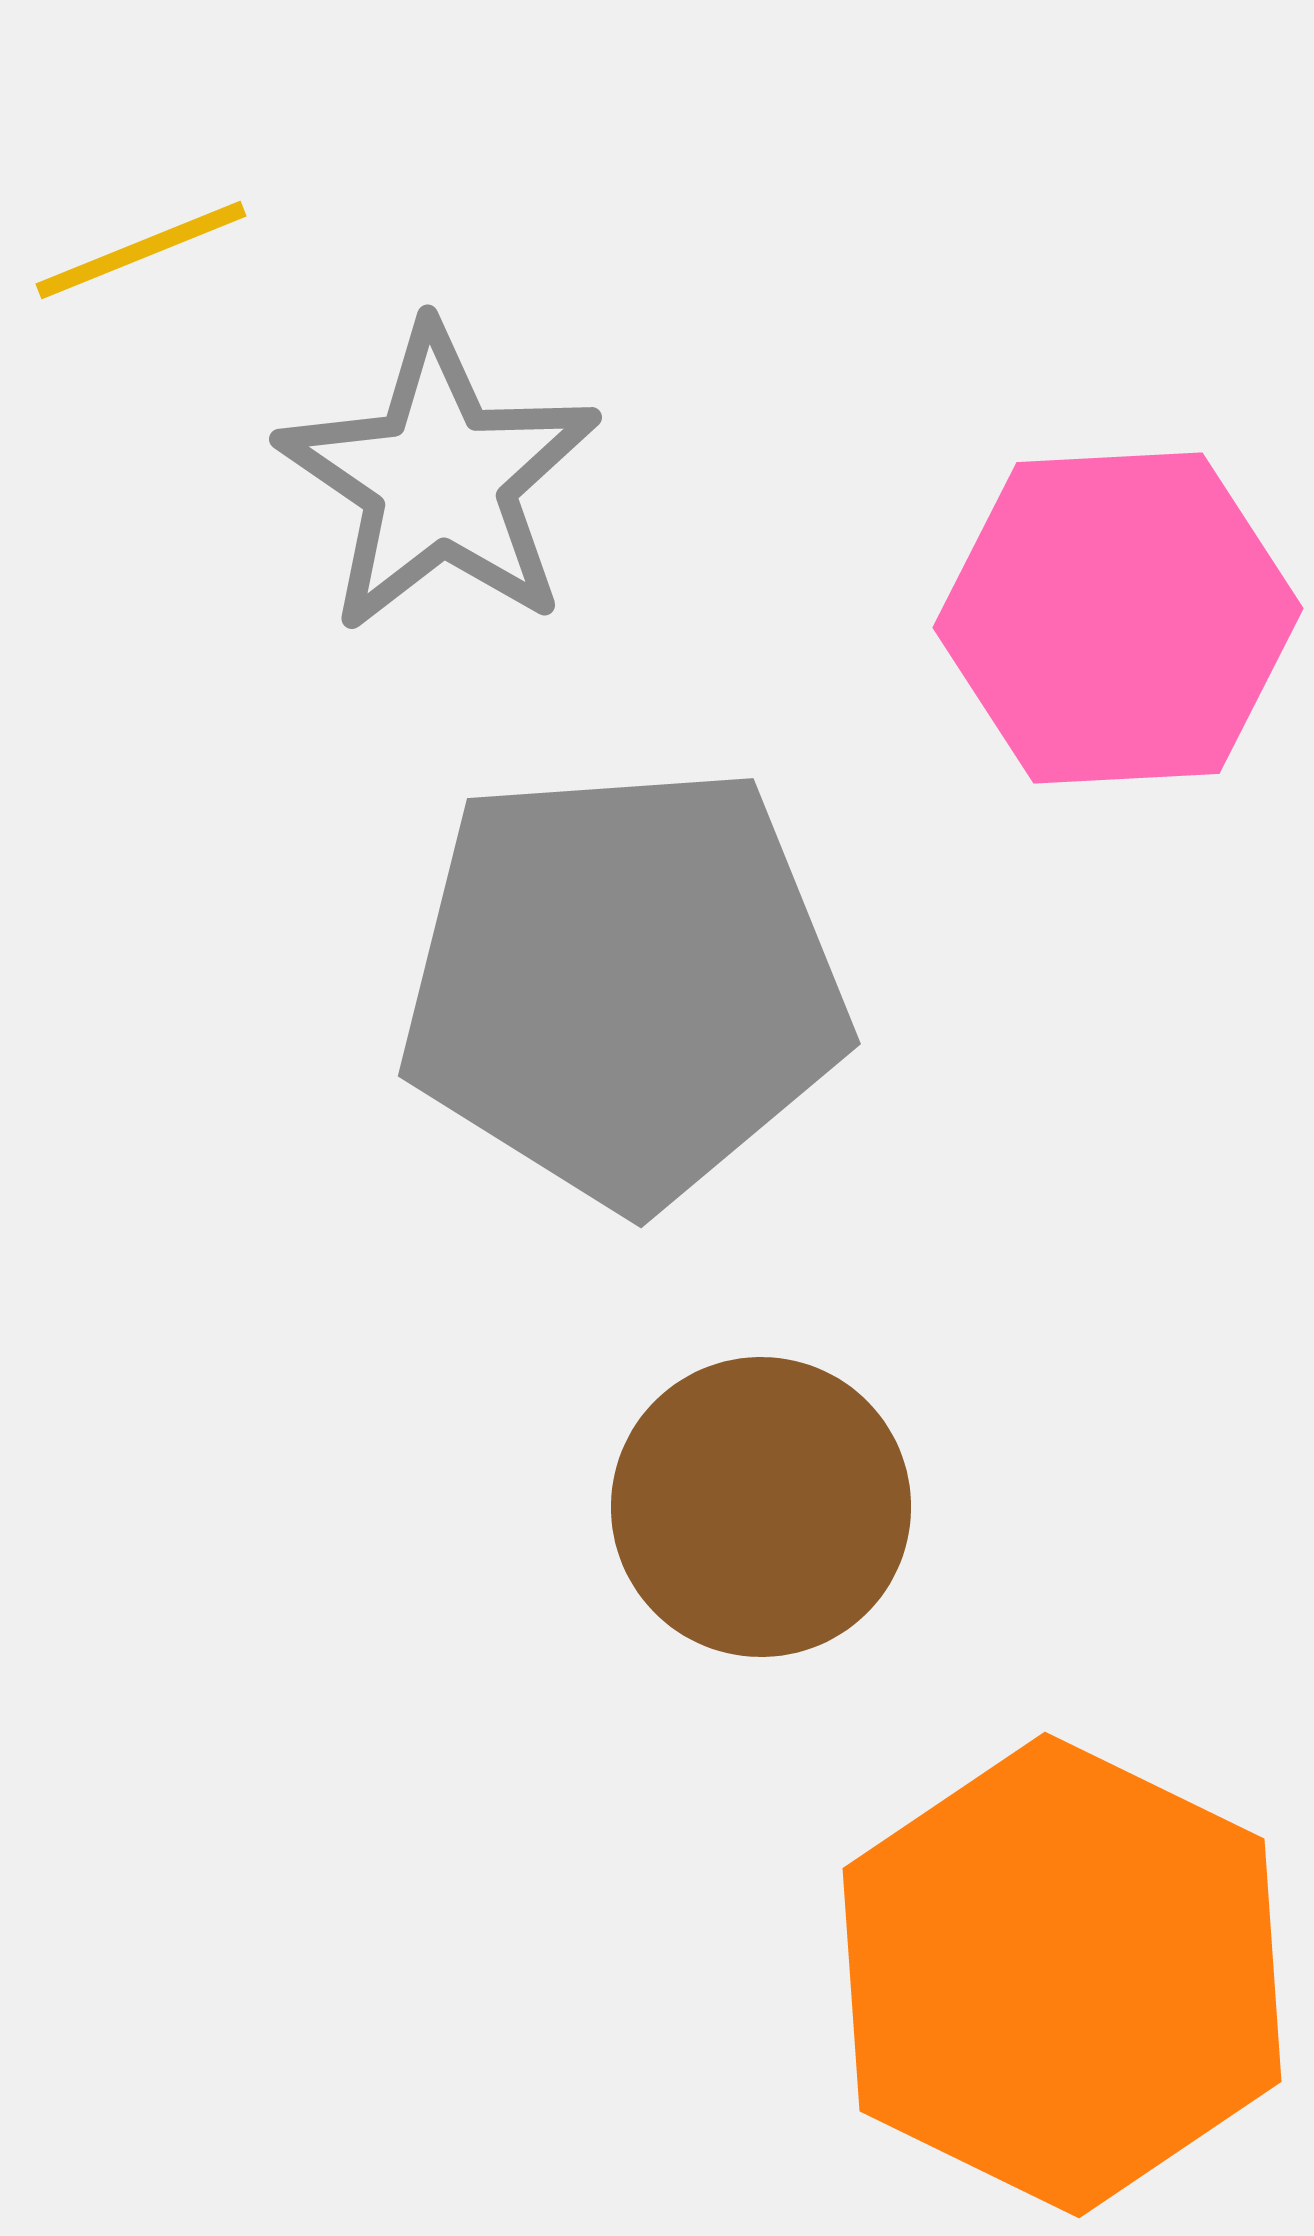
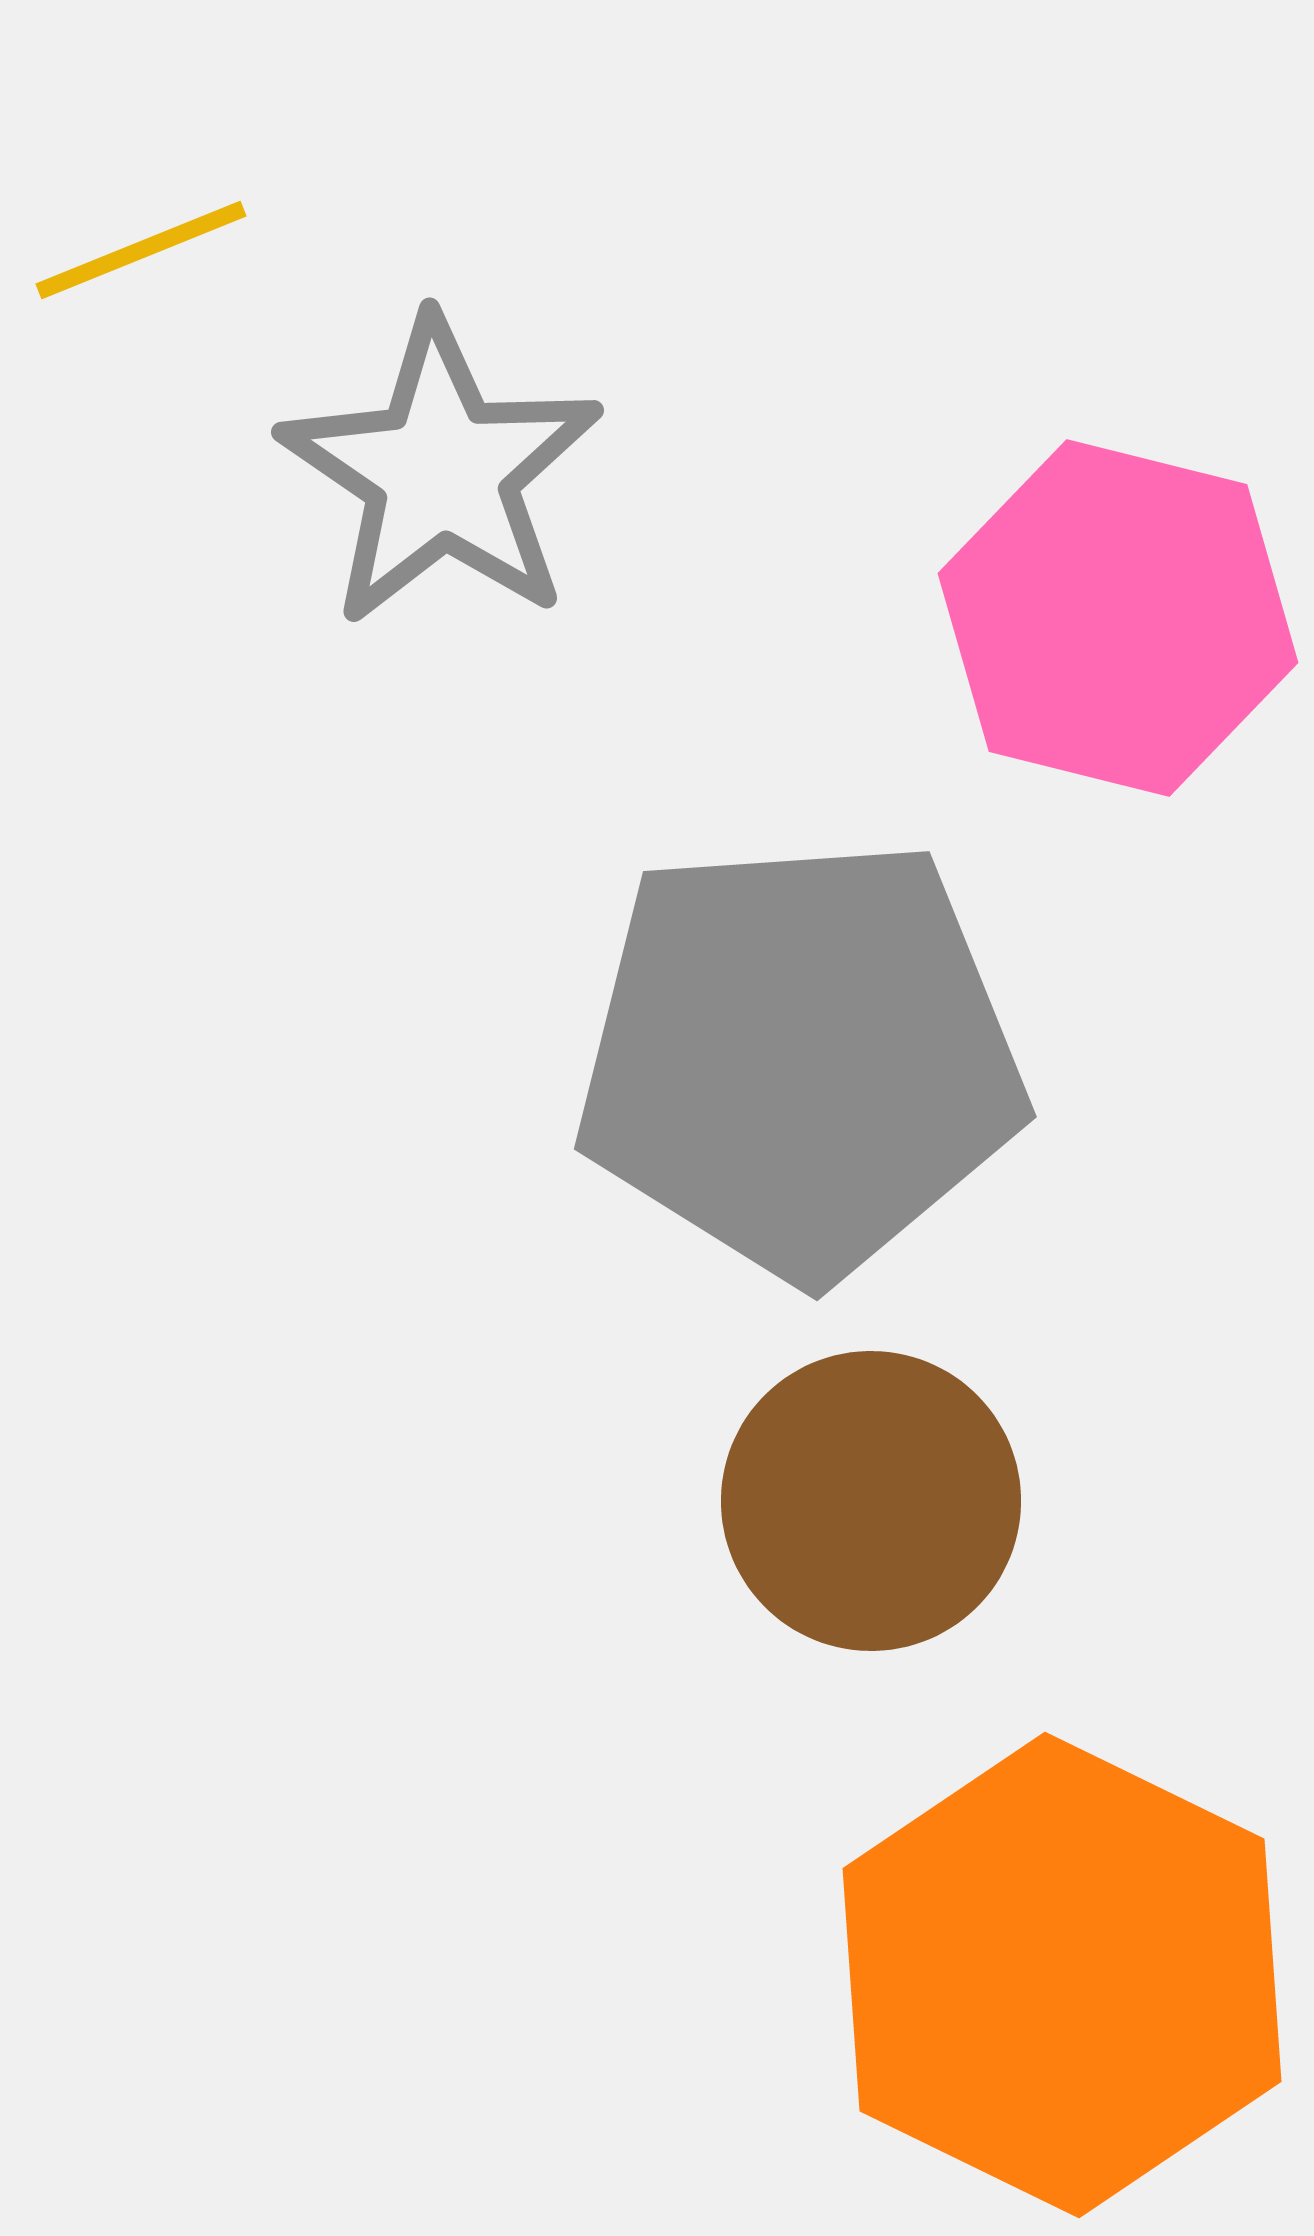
gray star: moved 2 px right, 7 px up
pink hexagon: rotated 17 degrees clockwise
gray pentagon: moved 176 px right, 73 px down
brown circle: moved 110 px right, 6 px up
